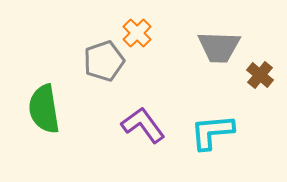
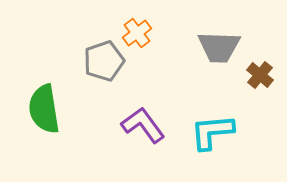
orange cross: rotated 8 degrees clockwise
